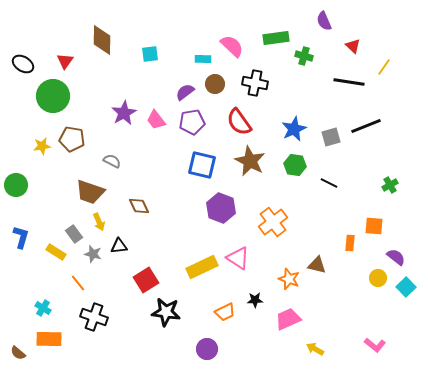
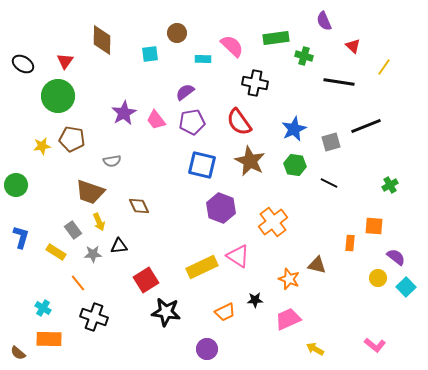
black line at (349, 82): moved 10 px left
brown circle at (215, 84): moved 38 px left, 51 px up
green circle at (53, 96): moved 5 px right
gray square at (331, 137): moved 5 px down
gray semicircle at (112, 161): rotated 144 degrees clockwise
gray rectangle at (74, 234): moved 1 px left, 4 px up
gray star at (93, 254): rotated 18 degrees counterclockwise
pink triangle at (238, 258): moved 2 px up
